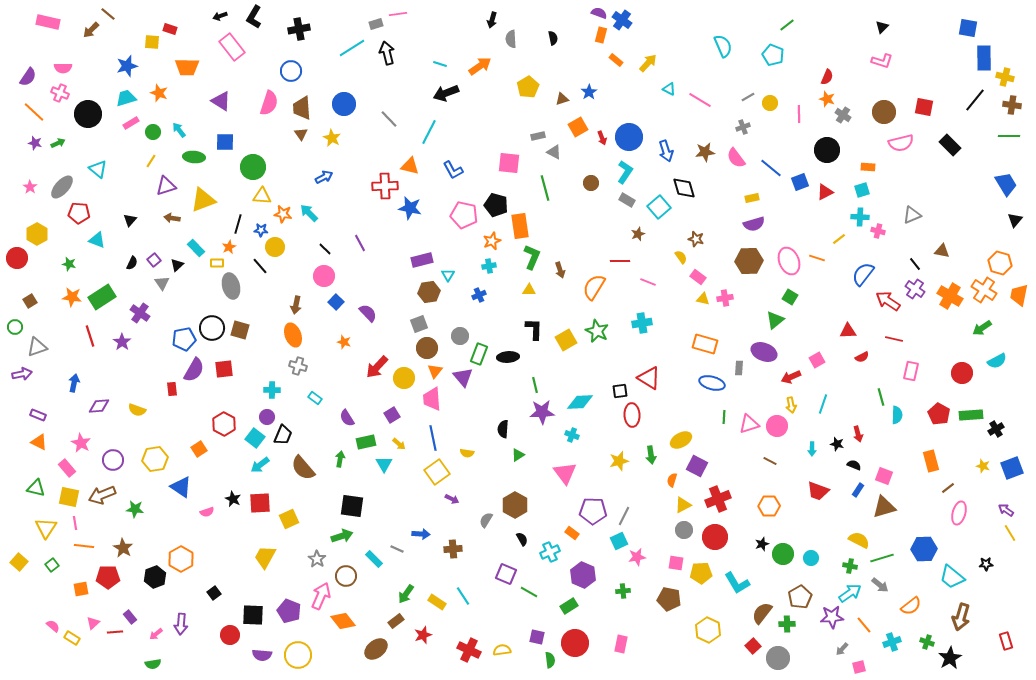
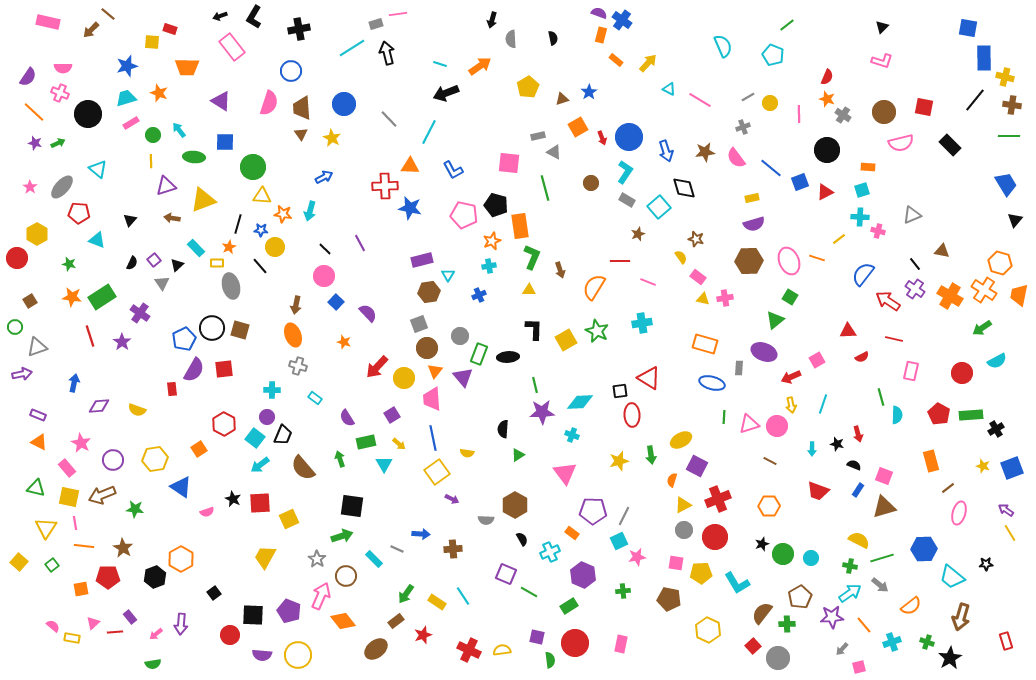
green circle at (153, 132): moved 3 px down
yellow line at (151, 161): rotated 32 degrees counterclockwise
orange triangle at (410, 166): rotated 12 degrees counterclockwise
cyan arrow at (309, 213): moved 1 px right, 2 px up; rotated 120 degrees counterclockwise
blue pentagon at (184, 339): rotated 15 degrees counterclockwise
green arrow at (340, 459): rotated 28 degrees counterclockwise
gray semicircle at (486, 520): rotated 119 degrees counterclockwise
yellow rectangle at (72, 638): rotated 21 degrees counterclockwise
